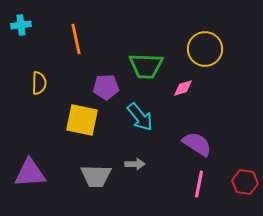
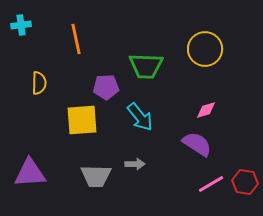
pink diamond: moved 23 px right, 22 px down
yellow square: rotated 16 degrees counterclockwise
pink line: moved 12 px right; rotated 48 degrees clockwise
